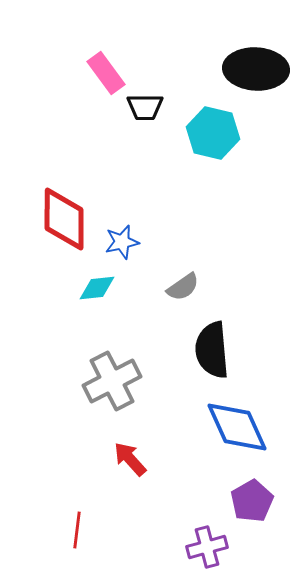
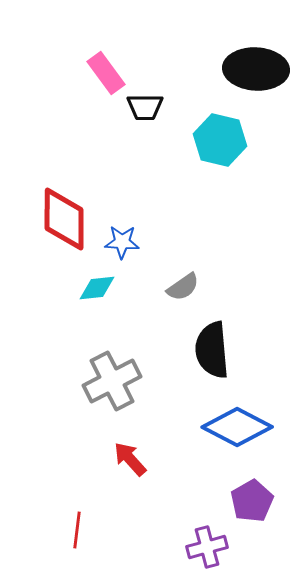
cyan hexagon: moved 7 px right, 7 px down
blue star: rotated 16 degrees clockwise
blue diamond: rotated 38 degrees counterclockwise
